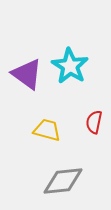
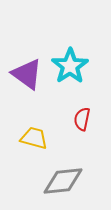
cyan star: rotated 6 degrees clockwise
red semicircle: moved 12 px left, 3 px up
yellow trapezoid: moved 13 px left, 8 px down
